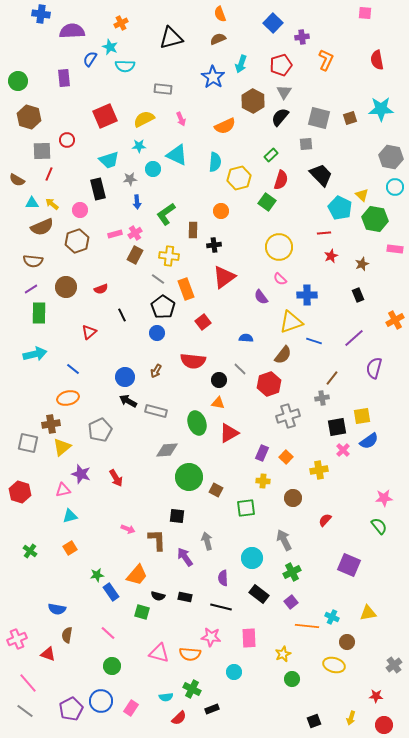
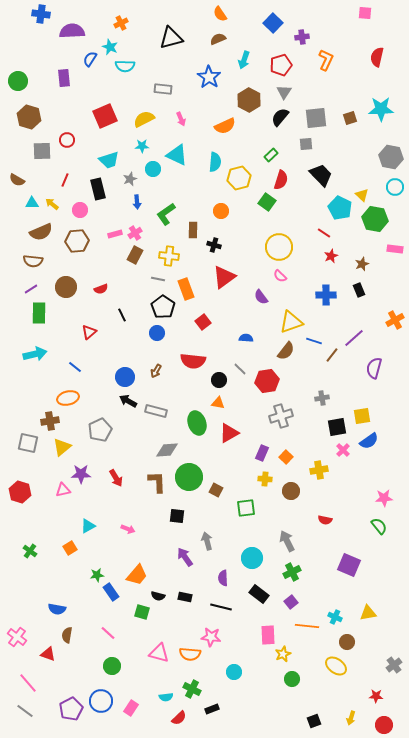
orange semicircle at (220, 14): rotated 14 degrees counterclockwise
red semicircle at (377, 60): moved 3 px up; rotated 24 degrees clockwise
cyan arrow at (241, 64): moved 3 px right, 4 px up
blue star at (213, 77): moved 4 px left
brown hexagon at (253, 101): moved 4 px left, 1 px up
gray square at (319, 118): moved 3 px left; rotated 20 degrees counterclockwise
cyan star at (139, 146): moved 3 px right
red line at (49, 174): moved 16 px right, 6 px down
gray star at (130, 179): rotated 16 degrees counterclockwise
brown semicircle at (42, 227): moved 1 px left, 5 px down
red line at (324, 233): rotated 40 degrees clockwise
brown hexagon at (77, 241): rotated 15 degrees clockwise
black cross at (214, 245): rotated 24 degrees clockwise
gray line at (158, 279): rotated 24 degrees counterclockwise
pink semicircle at (280, 279): moved 3 px up
blue cross at (307, 295): moved 19 px right
black rectangle at (358, 295): moved 1 px right, 5 px up
brown semicircle at (283, 355): moved 3 px right, 4 px up
blue line at (73, 369): moved 2 px right, 2 px up
brown line at (332, 378): moved 23 px up
red hexagon at (269, 384): moved 2 px left, 3 px up; rotated 10 degrees clockwise
gray cross at (288, 416): moved 7 px left
brown cross at (51, 424): moved 1 px left, 3 px up
purple star at (81, 474): rotated 18 degrees counterclockwise
yellow cross at (263, 481): moved 2 px right, 2 px up
brown circle at (293, 498): moved 2 px left, 7 px up
cyan triangle at (70, 516): moved 18 px right, 10 px down; rotated 14 degrees counterclockwise
red semicircle at (325, 520): rotated 120 degrees counterclockwise
brown L-shape at (157, 540): moved 58 px up
gray arrow at (284, 540): moved 3 px right, 1 px down
cyan cross at (332, 617): moved 3 px right
pink rectangle at (249, 638): moved 19 px right, 3 px up
pink cross at (17, 639): moved 2 px up; rotated 30 degrees counterclockwise
yellow ellipse at (334, 665): moved 2 px right, 1 px down; rotated 20 degrees clockwise
